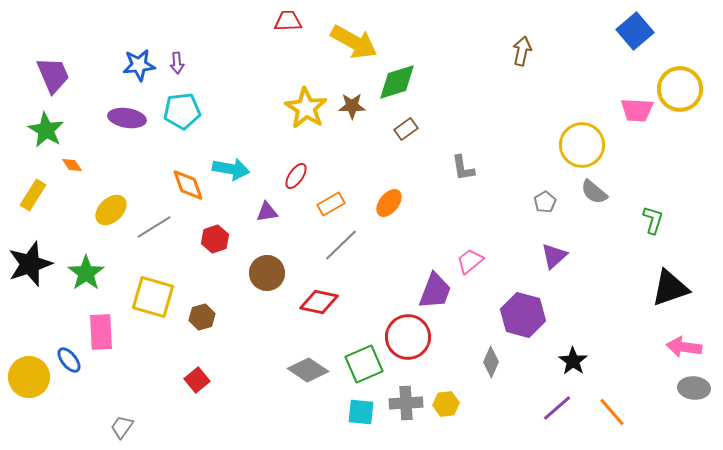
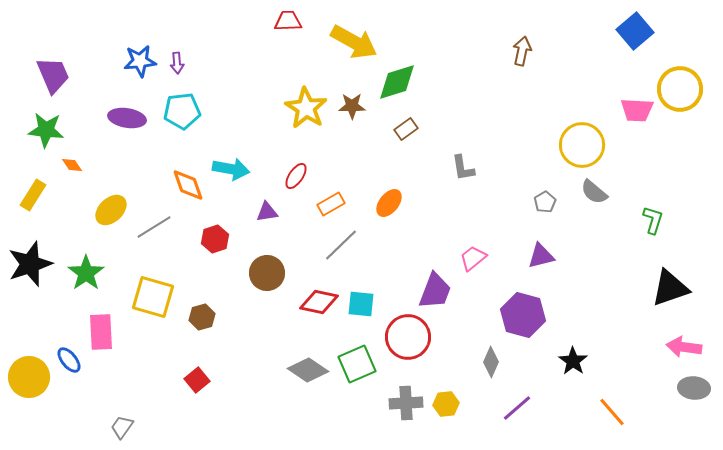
blue star at (139, 65): moved 1 px right, 4 px up
green star at (46, 130): rotated 24 degrees counterclockwise
purple triangle at (554, 256): moved 13 px left; rotated 28 degrees clockwise
pink trapezoid at (470, 261): moved 3 px right, 3 px up
green square at (364, 364): moved 7 px left
purple line at (557, 408): moved 40 px left
cyan square at (361, 412): moved 108 px up
